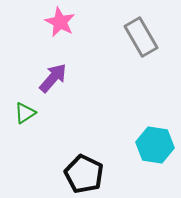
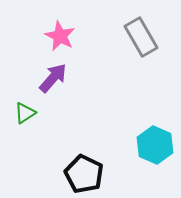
pink star: moved 14 px down
cyan hexagon: rotated 15 degrees clockwise
